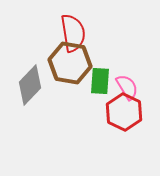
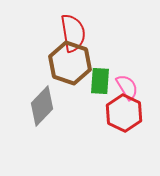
brown hexagon: rotated 9 degrees clockwise
gray diamond: moved 12 px right, 21 px down
red hexagon: moved 1 px down
